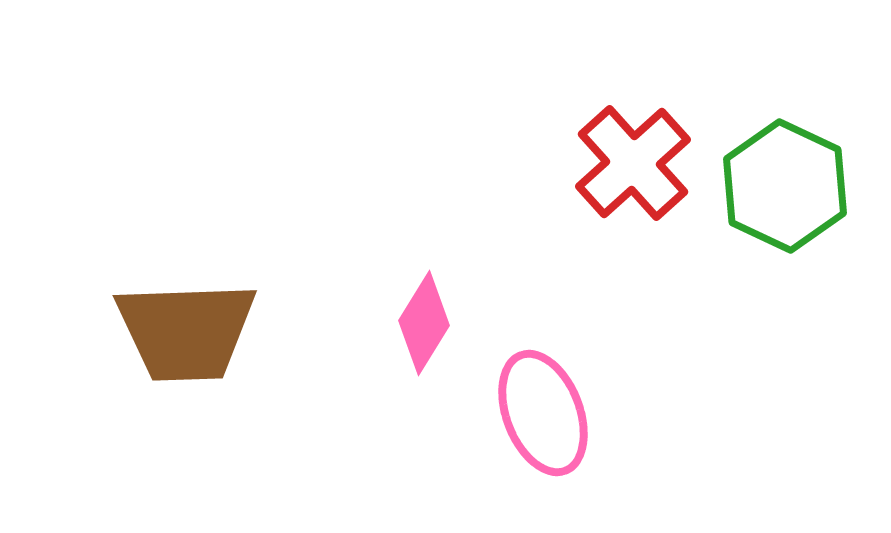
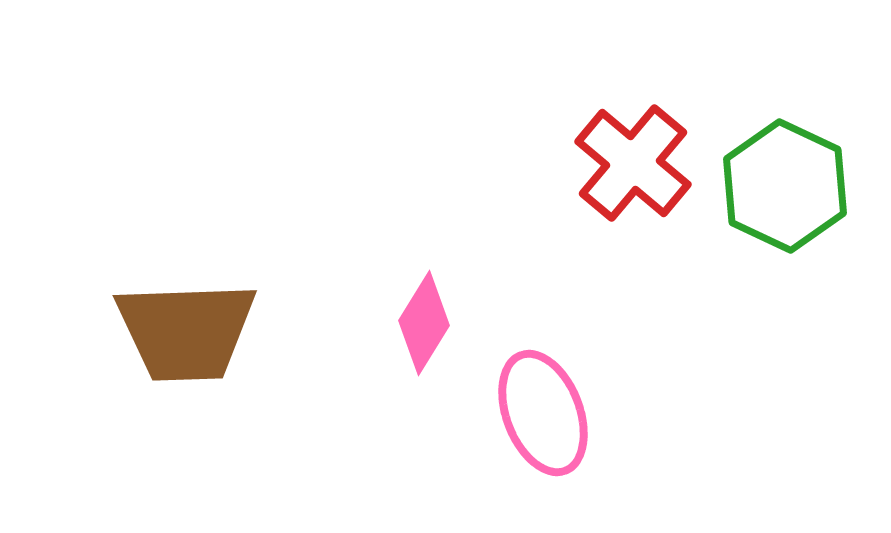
red cross: rotated 8 degrees counterclockwise
